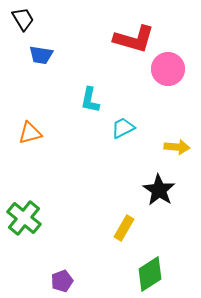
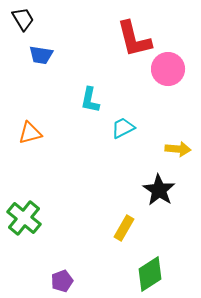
red L-shape: rotated 60 degrees clockwise
yellow arrow: moved 1 px right, 2 px down
